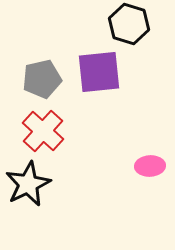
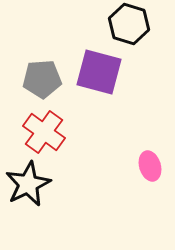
purple square: rotated 21 degrees clockwise
gray pentagon: rotated 9 degrees clockwise
red cross: moved 1 px right, 1 px down; rotated 6 degrees counterclockwise
pink ellipse: rotated 76 degrees clockwise
